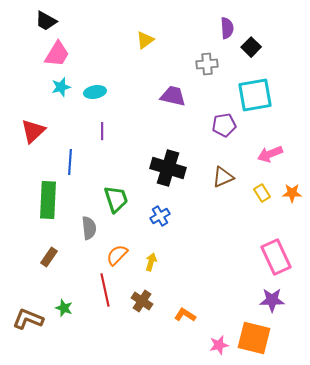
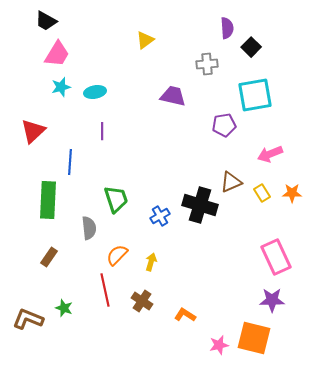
black cross: moved 32 px right, 37 px down
brown triangle: moved 8 px right, 5 px down
